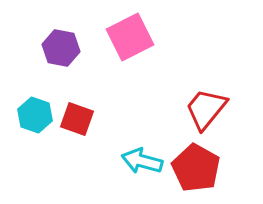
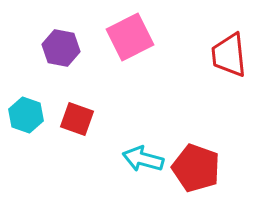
red trapezoid: moved 23 px right, 54 px up; rotated 45 degrees counterclockwise
cyan hexagon: moved 9 px left
cyan arrow: moved 1 px right, 2 px up
red pentagon: rotated 9 degrees counterclockwise
